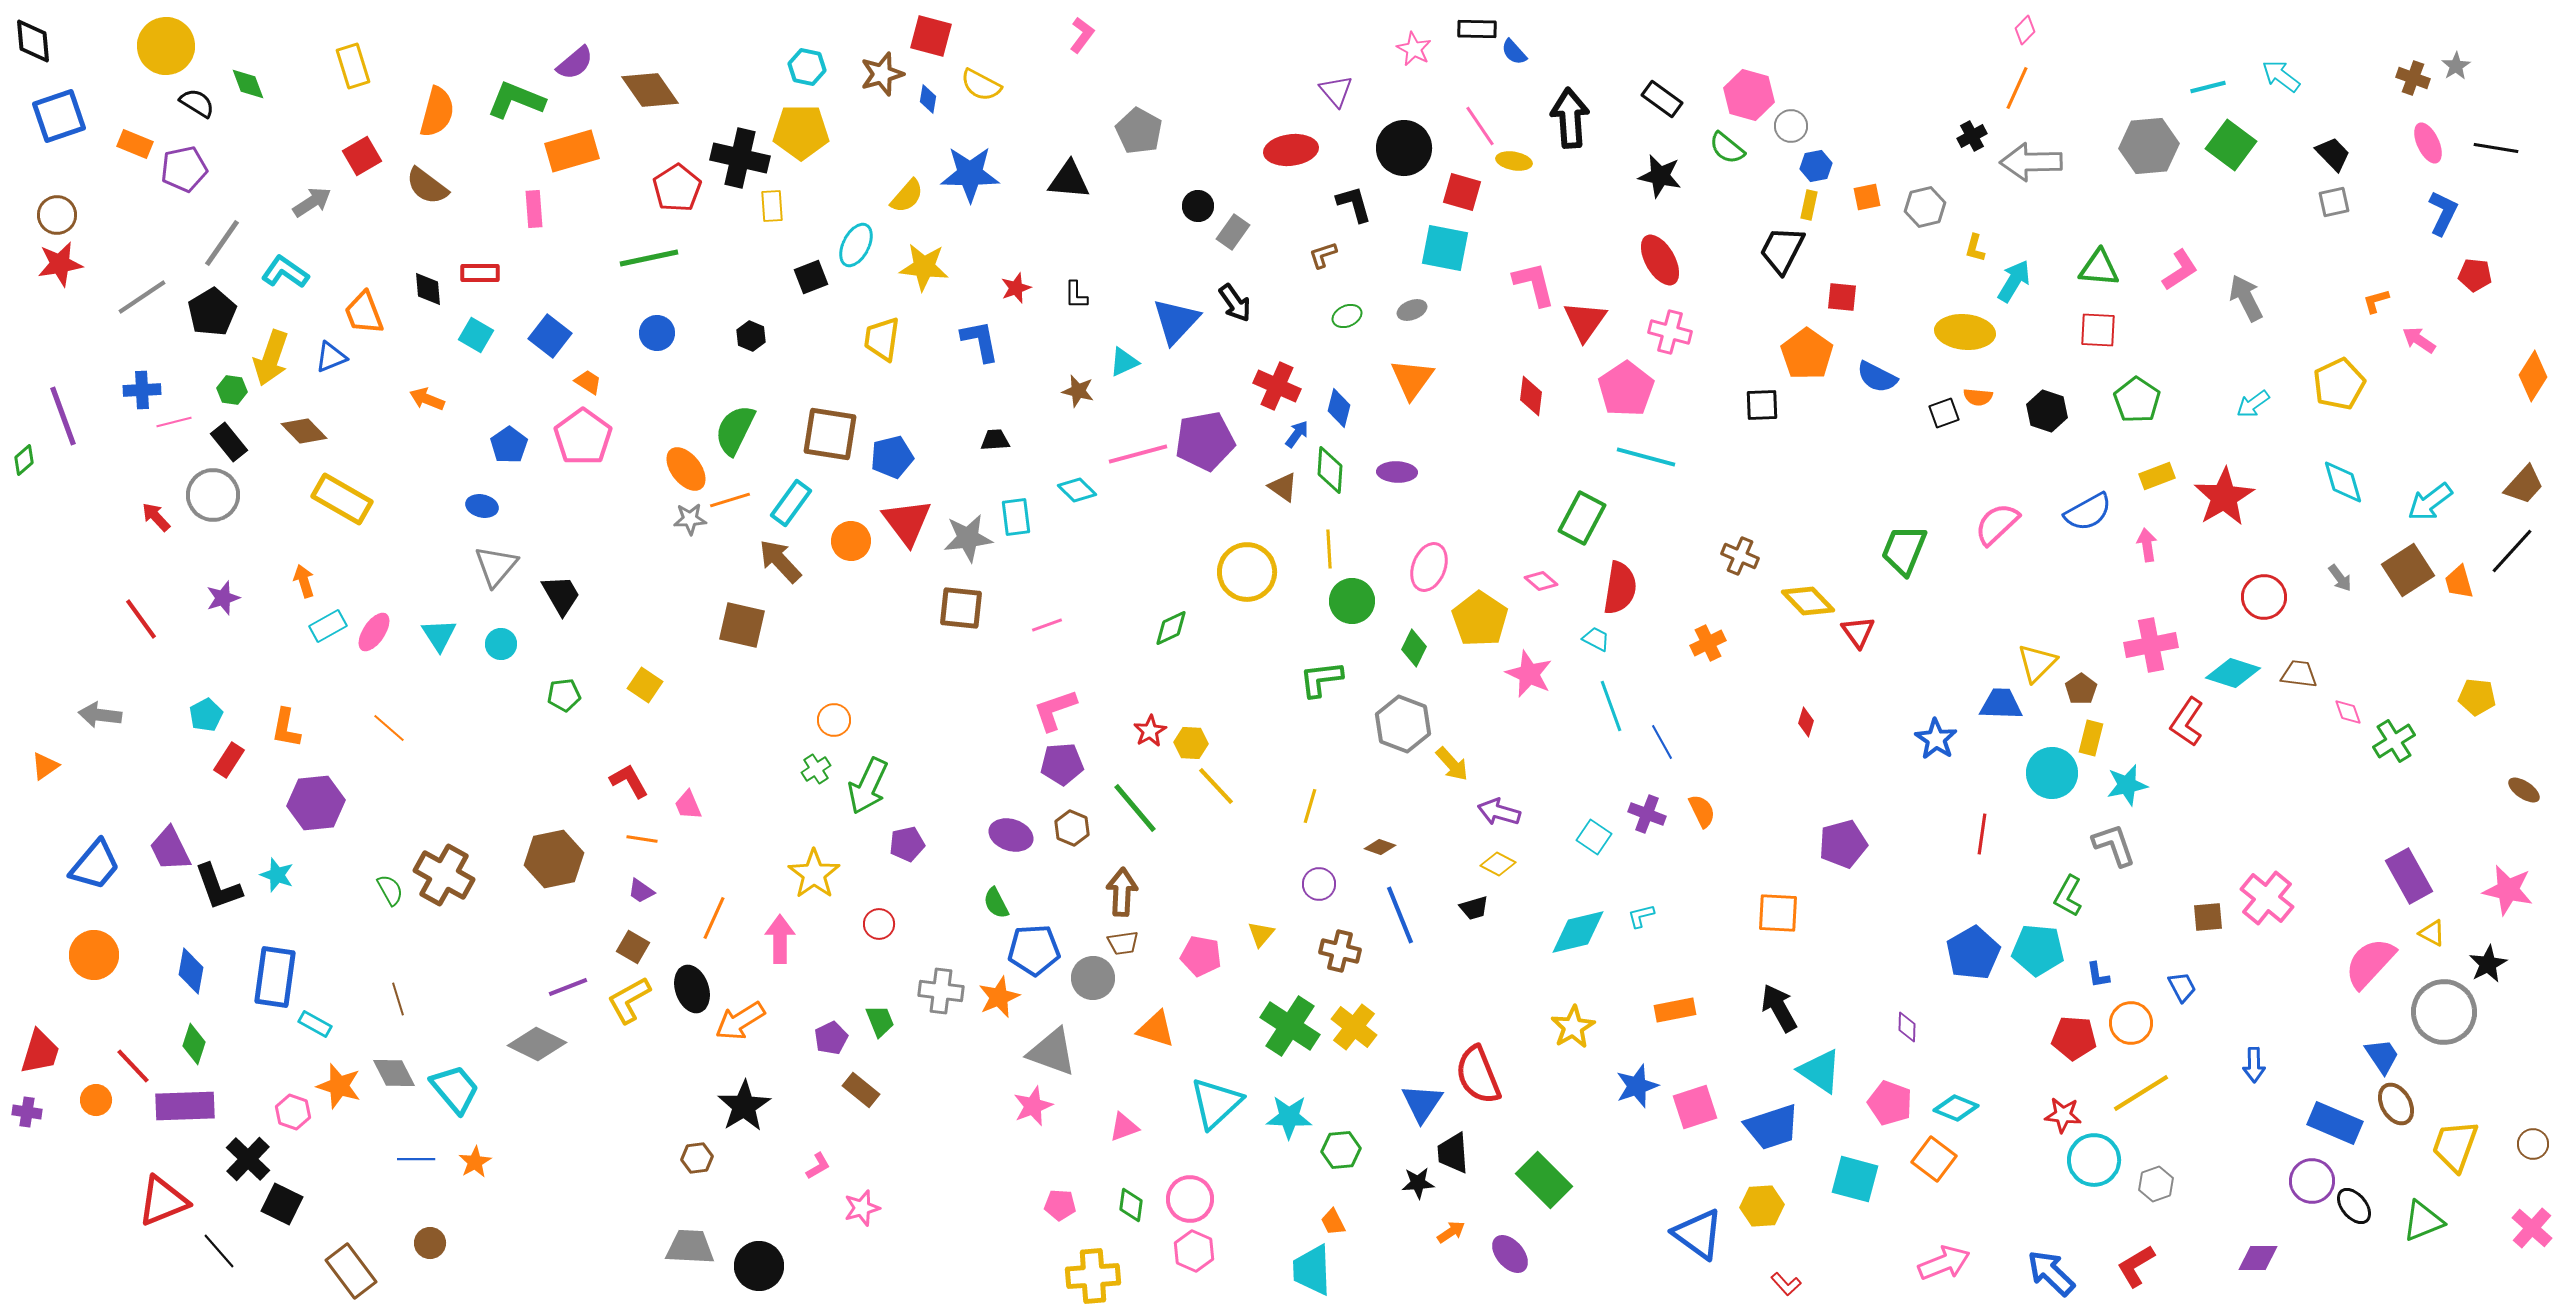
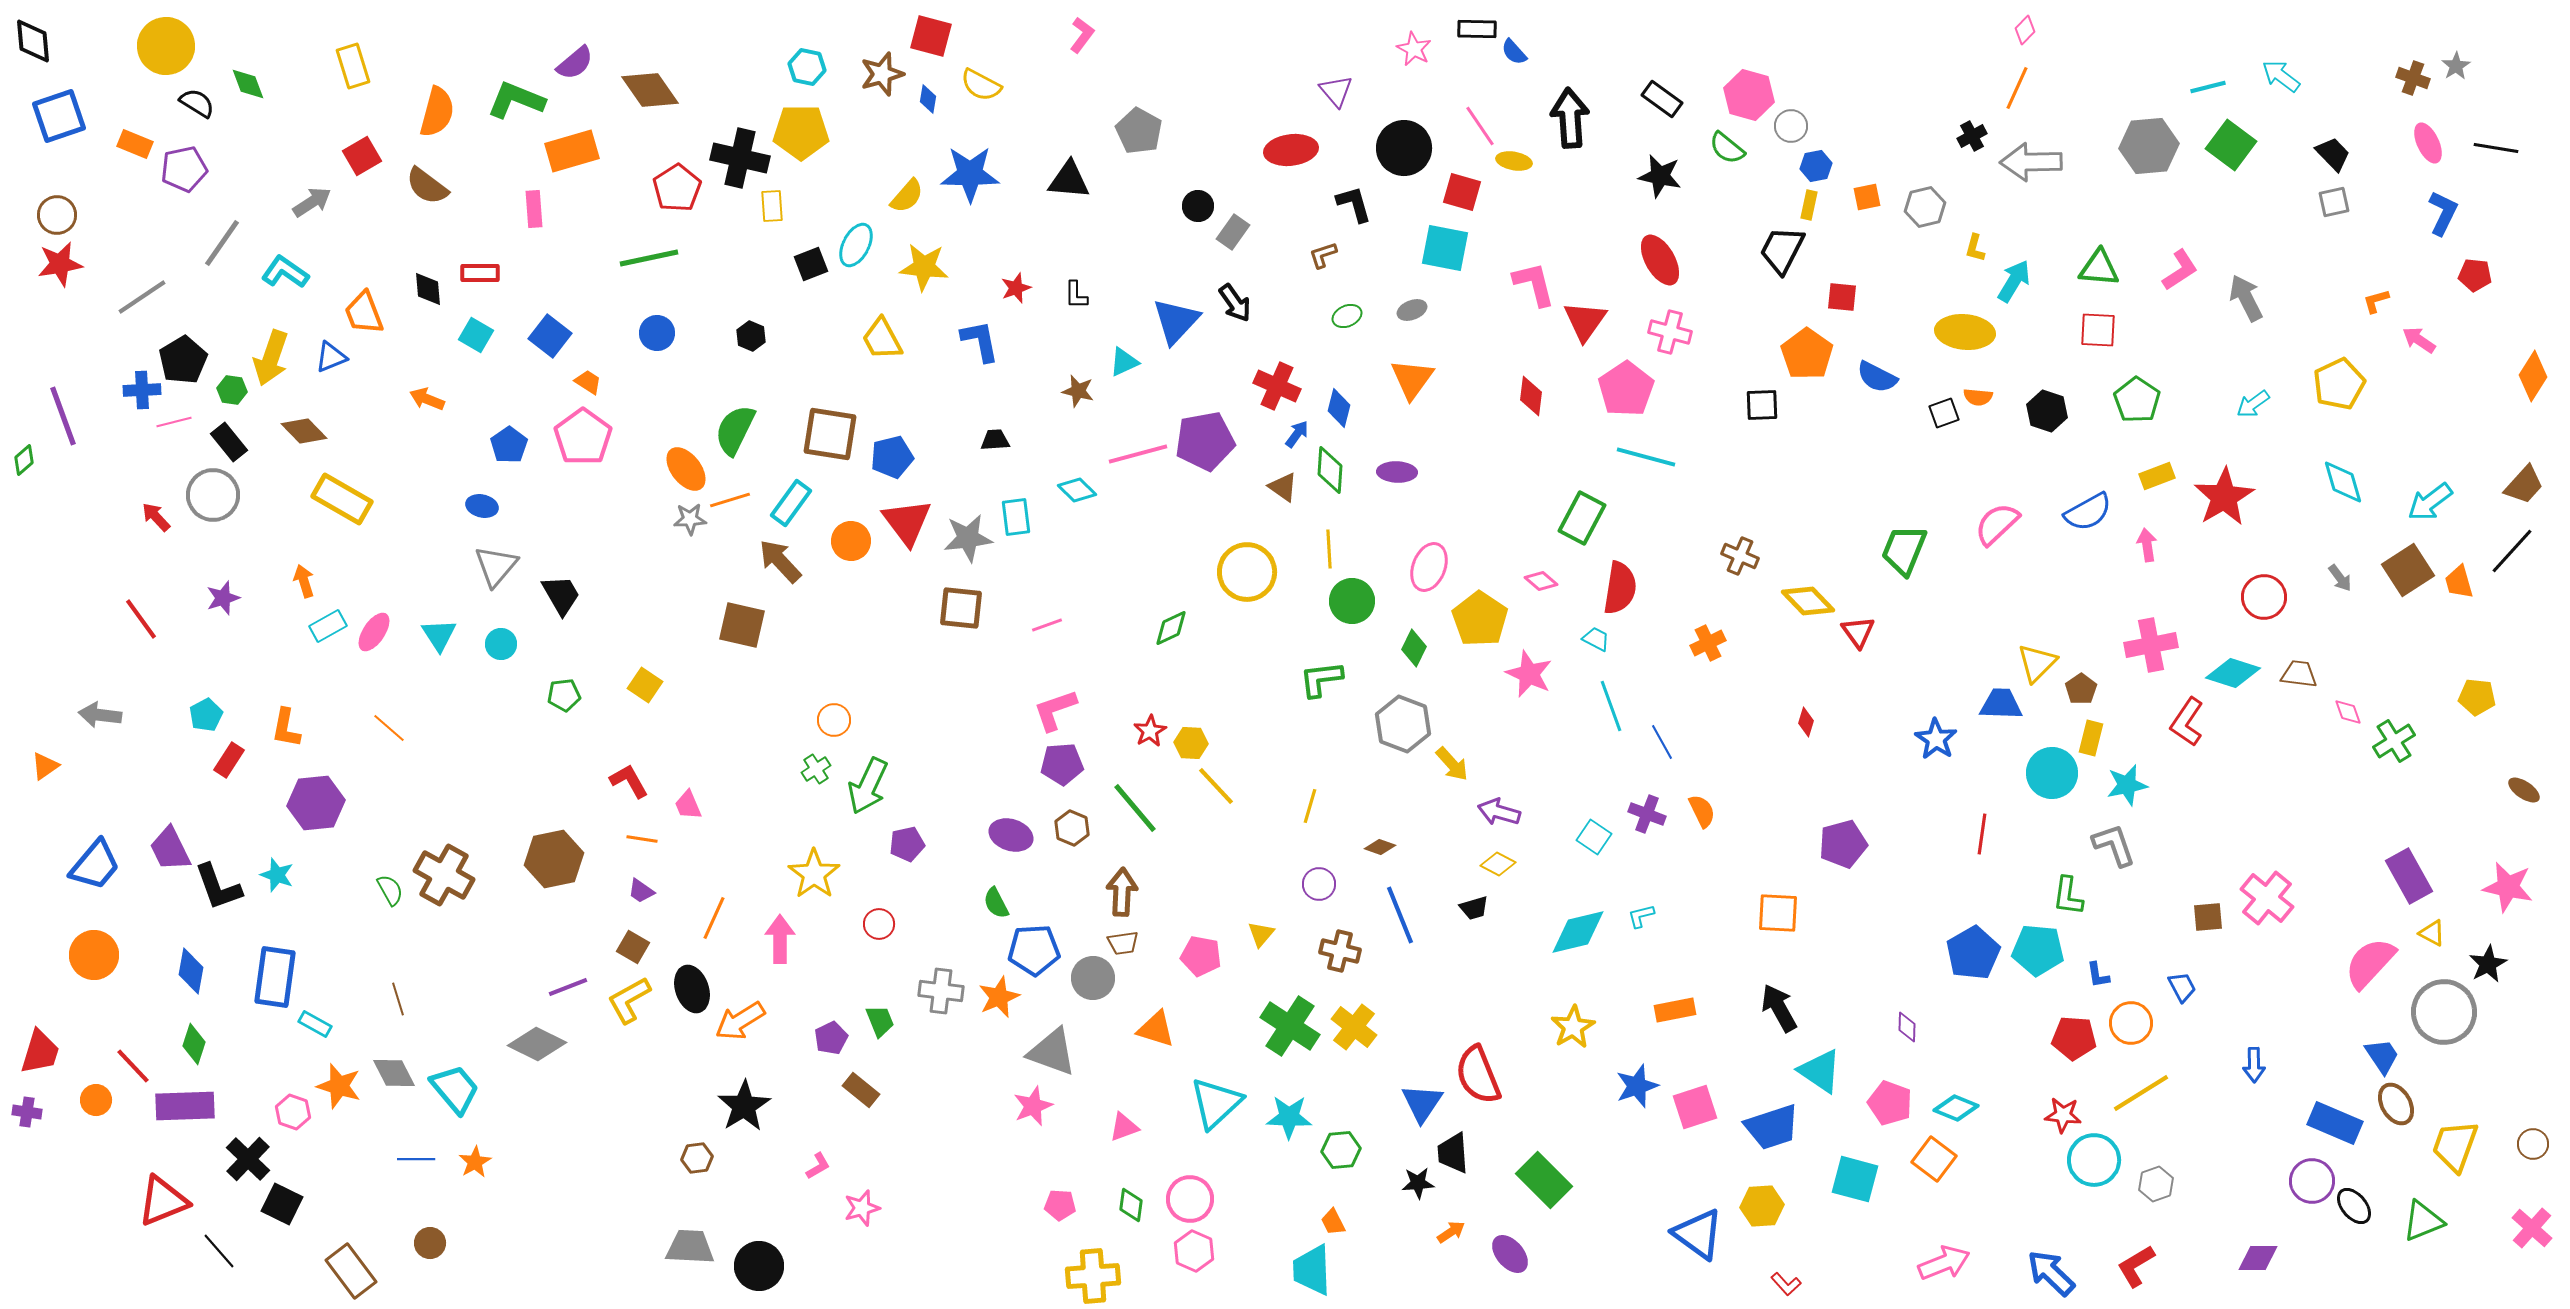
black square at (811, 277): moved 13 px up
black pentagon at (212, 312): moved 29 px left, 48 px down
yellow trapezoid at (882, 339): rotated 36 degrees counterclockwise
pink star at (2508, 890): moved 3 px up
green L-shape at (2068, 896): rotated 21 degrees counterclockwise
